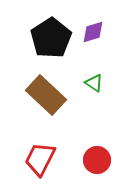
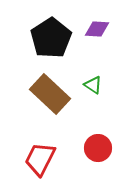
purple diamond: moved 4 px right, 3 px up; rotated 20 degrees clockwise
green triangle: moved 1 px left, 2 px down
brown rectangle: moved 4 px right, 1 px up
red circle: moved 1 px right, 12 px up
